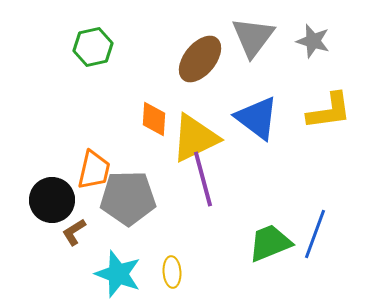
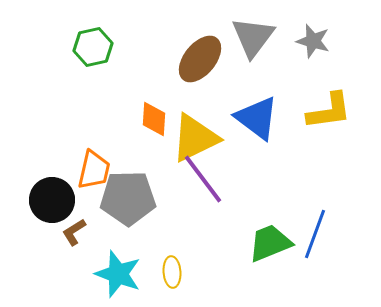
purple line: rotated 22 degrees counterclockwise
